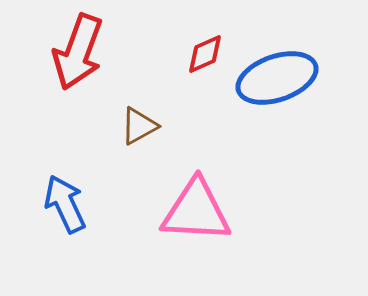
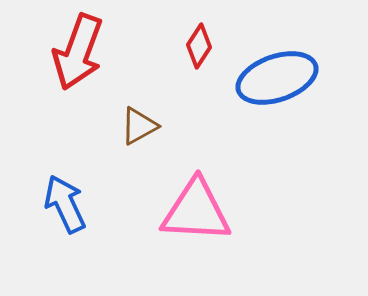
red diamond: moved 6 px left, 8 px up; rotated 33 degrees counterclockwise
